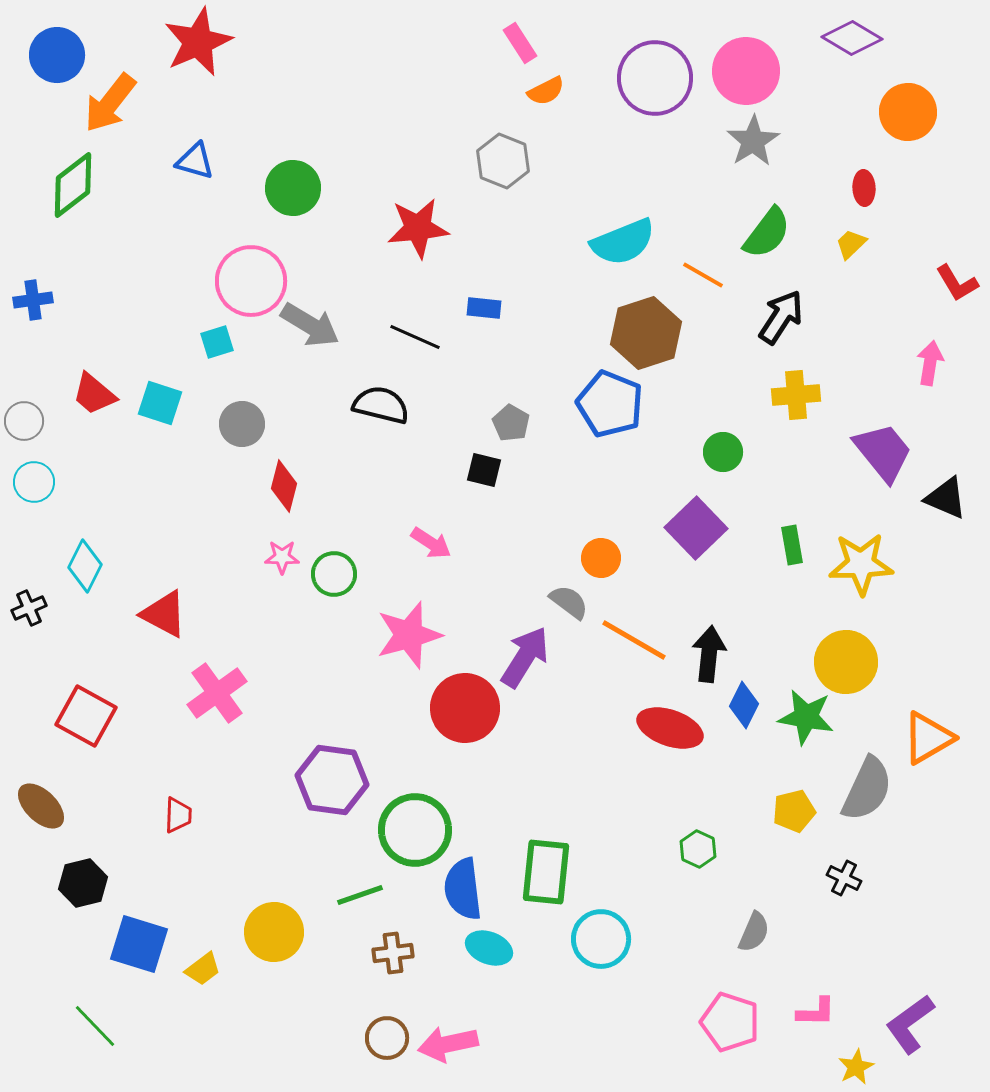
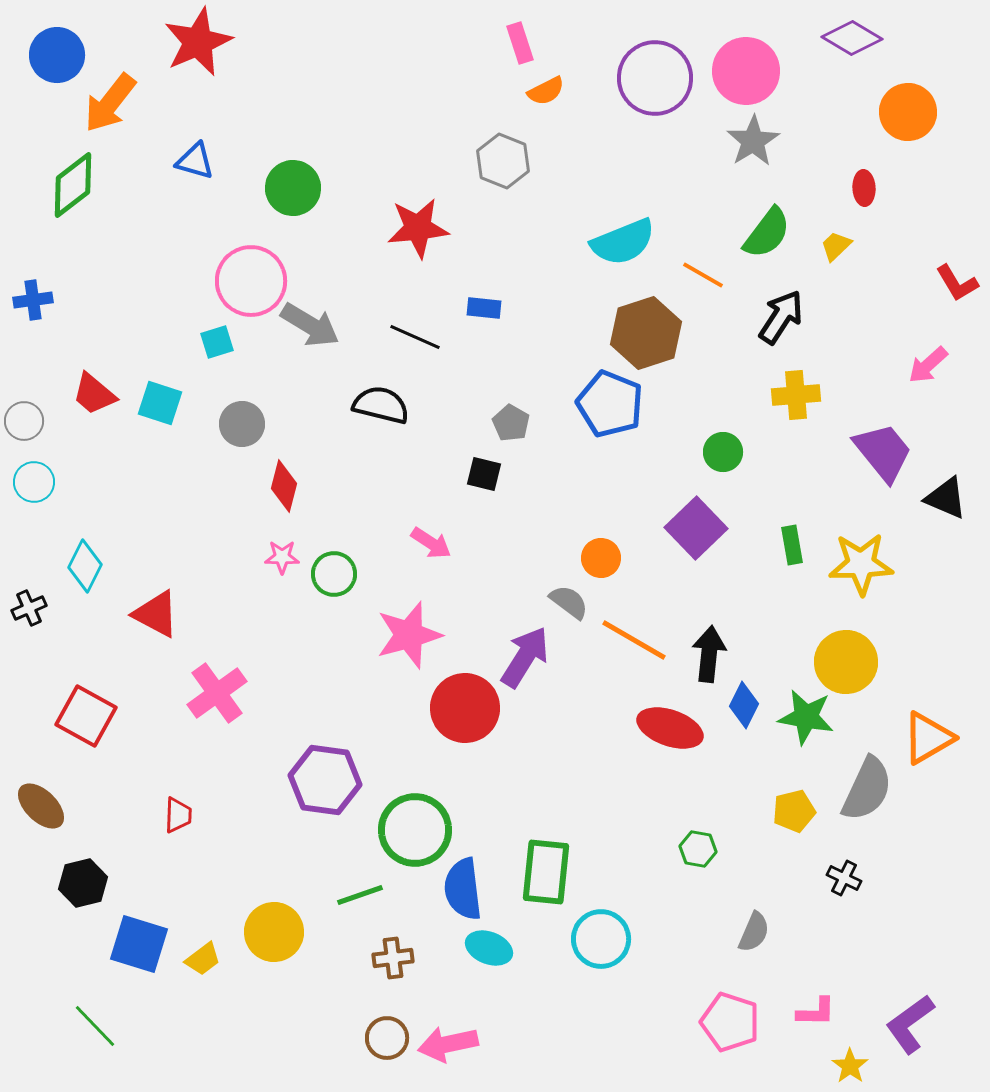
pink rectangle at (520, 43): rotated 15 degrees clockwise
yellow trapezoid at (851, 244): moved 15 px left, 2 px down
pink arrow at (930, 363): moved 2 px left, 2 px down; rotated 141 degrees counterclockwise
black square at (484, 470): moved 4 px down
red triangle at (164, 614): moved 8 px left
purple hexagon at (332, 780): moved 7 px left
green hexagon at (698, 849): rotated 15 degrees counterclockwise
brown cross at (393, 953): moved 5 px down
yellow trapezoid at (203, 969): moved 10 px up
yellow star at (856, 1067): moved 6 px left, 1 px up; rotated 9 degrees counterclockwise
